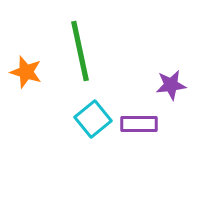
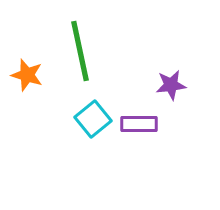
orange star: moved 1 px right, 3 px down
